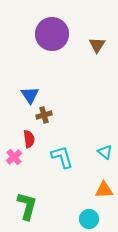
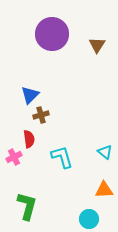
blue triangle: rotated 18 degrees clockwise
brown cross: moved 3 px left
pink cross: rotated 14 degrees clockwise
